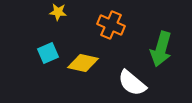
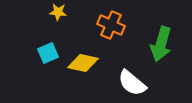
green arrow: moved 5 px up
